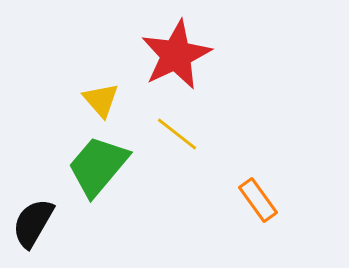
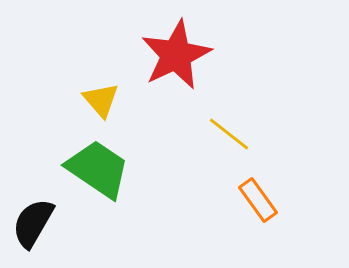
yellow line: moved 52 px right
green trapezoid: moved 3 px down; rotated 84 degrees clockwise
